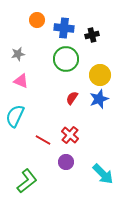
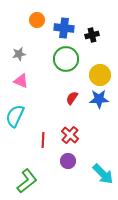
gray star: moved 1 px right
blue star: rotated 18 degrees clockwise
red line: rotated 63 degrees clockwise
purple circle: moved 2 px right, 1 px up
